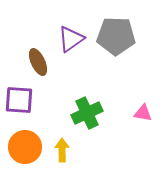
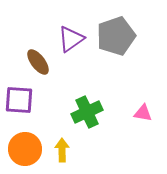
gray pentagon: rotated 21 degrees counterclockwise
brown ellipse: rotated 12 degrees counterclockwise
green cross: moved 1 px up
orange circle: moved 2 px down
